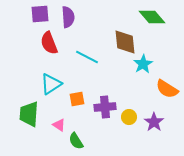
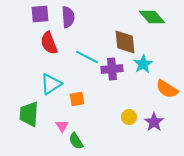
purple cross: moved 7 px right, 38 px up
pink triangle: moved 3 px right, 1 px down; rotated 24 degrees clockwise
